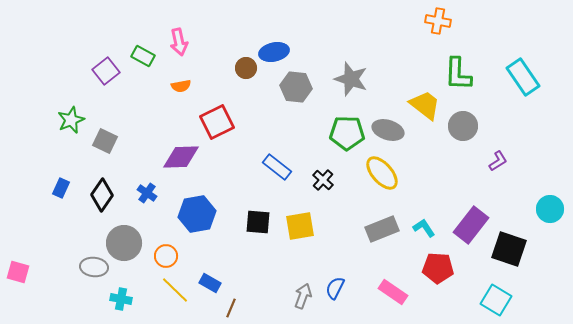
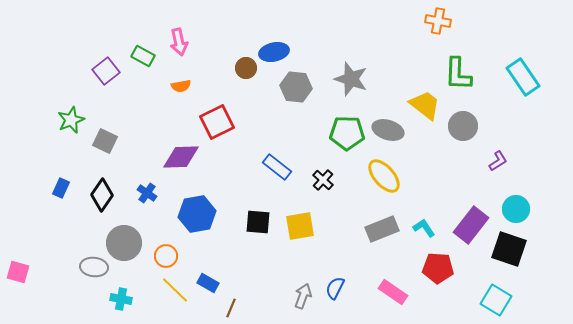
yellow ellipse at (382, 173): moved 2 px right, 3 px down
cyan circle at (550, 209): moved 34 px left
blue rectangle at (210, 283): moved 2 px left
